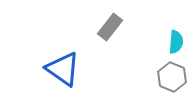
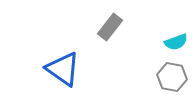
cyan semicircle: rotated 65 degrees clockwise
gray hexagon: rotated 12 degrees counterclockwise
